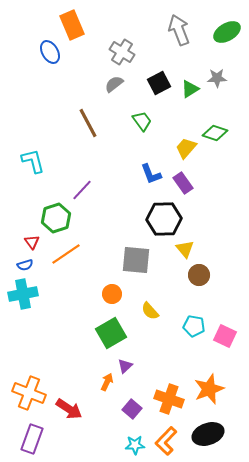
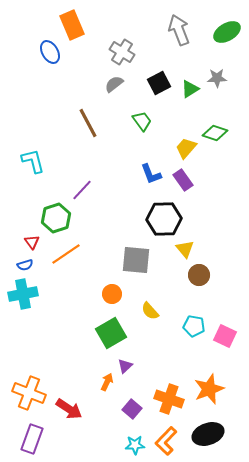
purple rectangle at (183, 183): moved 3 px up
